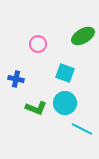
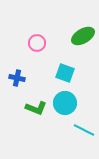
pink circle: moved 1 px left, 1 px up
blue cross: moved 1 px right, 1 px up
cyan line: moved 2 px right, 1 px down
